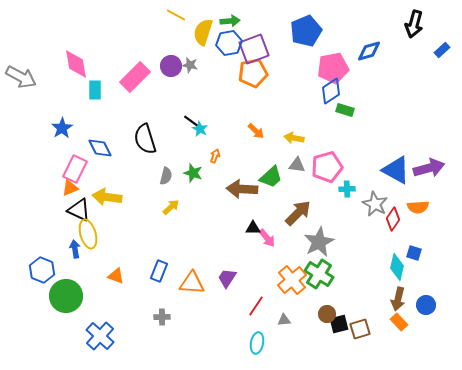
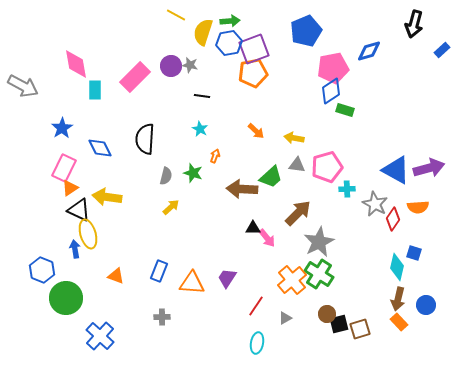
gray arrow at (21, 77): moved 2 px right, 9 px down
black line at (191, 121): moved 11 px right, 25 px up; rotated 28 degrees counterclockwise
black semicircle at (145, 139): rotated 20 degrees clockwise
pink rectangle at (75, 169): moved 11 px left, 1 px up
orange triangle at (70, 188): rotated 12 degrees counterclockwise
green circle at (66, 296): moved 2 px down
gray triangle at (284, 320): moved 1 px right, 2 px up; rotated 24 degrees counterclockwise
